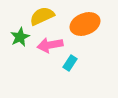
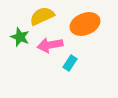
green star: rotated 24 degrees counterclockwise
